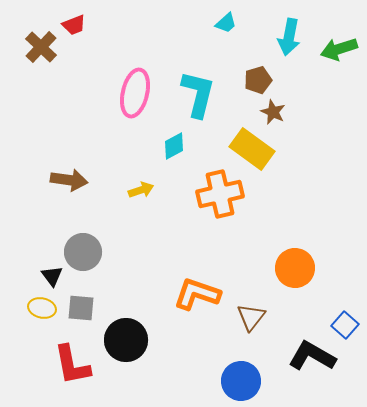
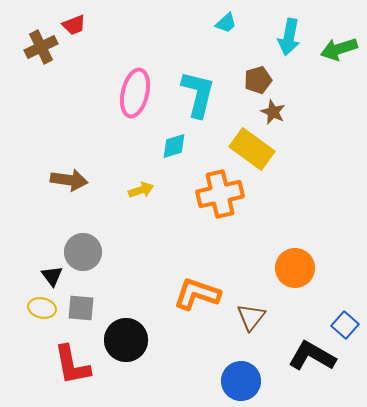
brown cross: rotated 20 degrees clockwise
cyan diamond: rotated 12 degrees clockwise
